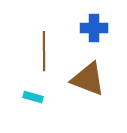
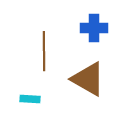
brown triangle: rotated 9 degrees clockwise
cyan rectangle: moved 3 px left, 2 px down; rotated 12 degrees counterclockwise
